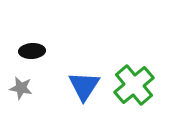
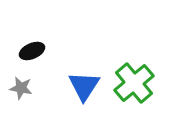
black ellipse: rotated 20 degrees counterclockwise
green cross: moved 2 px up
